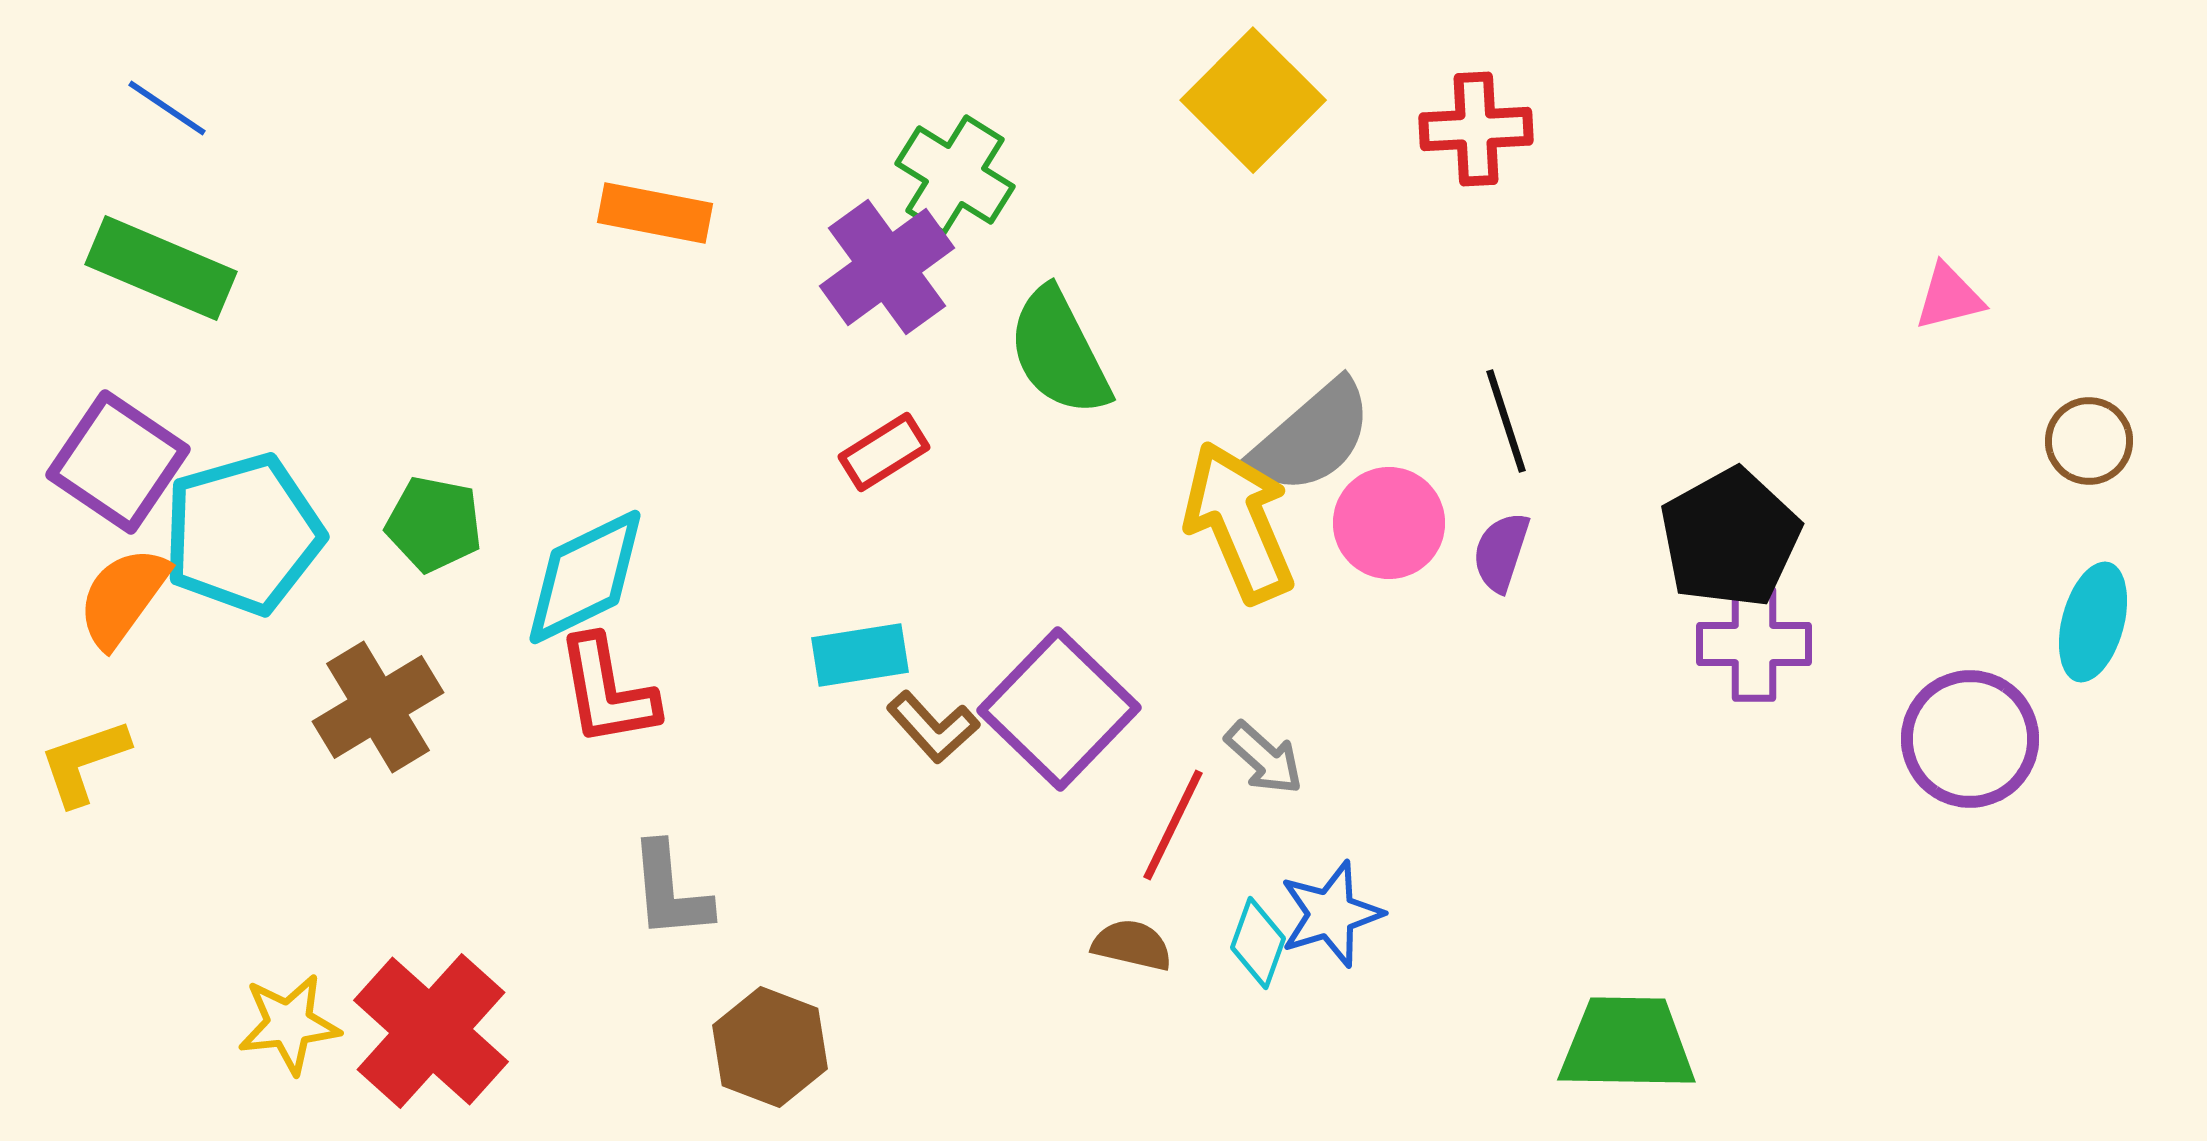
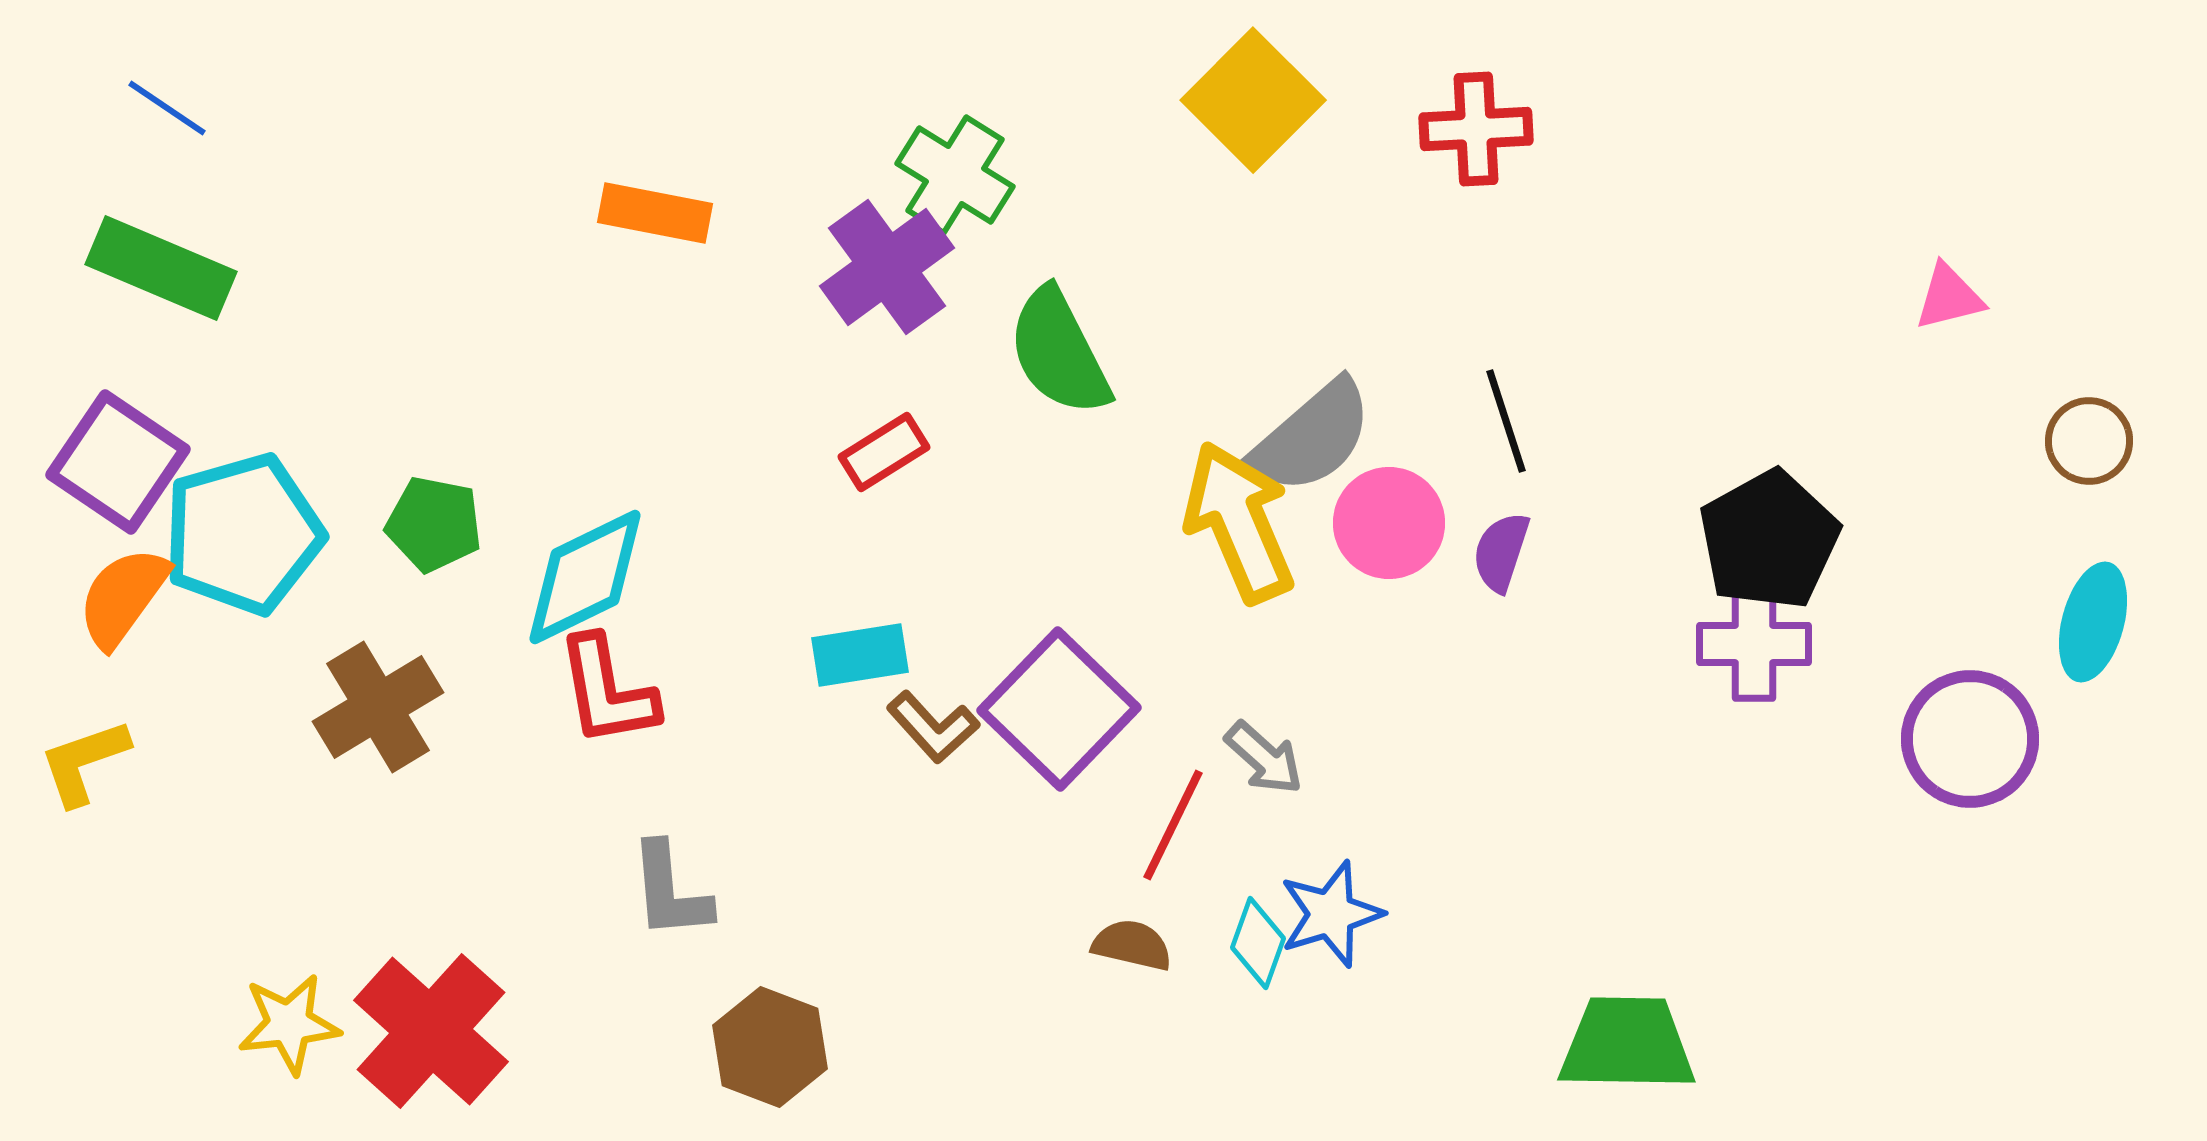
black pentagon at (1730, 538): moved 39 px right, 2 px down
